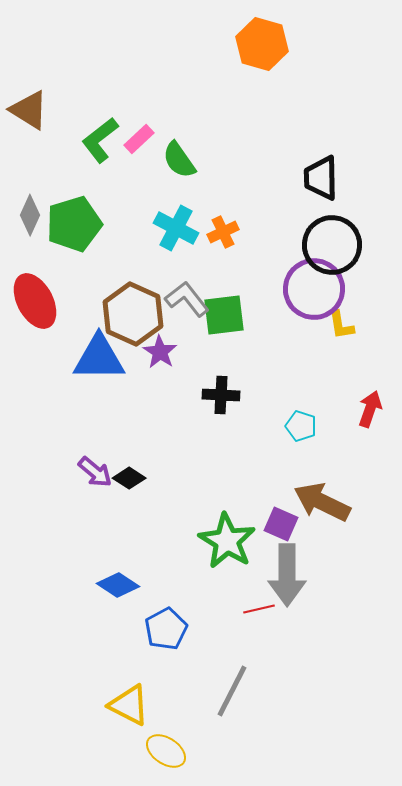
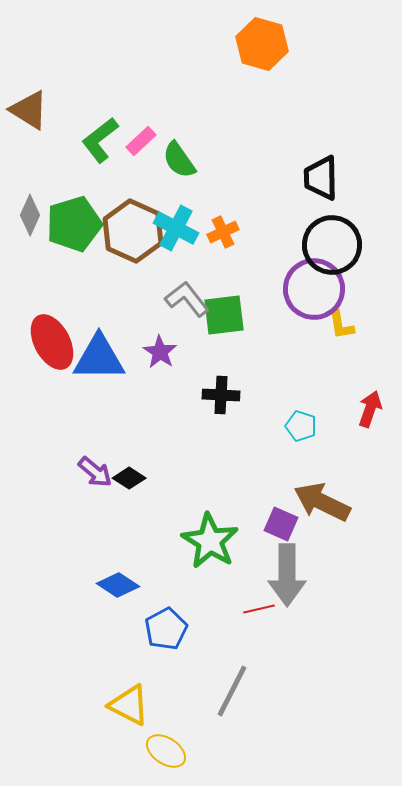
pink rectangle: moved 2 px right, 2 px down
red ellipse: moved 17 px right, 41 px down
brown hexagon: moved 83 px up
green star: moved 17 px left
